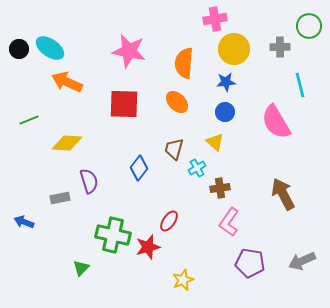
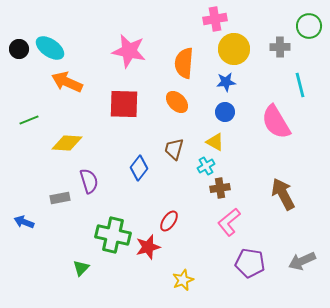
yellow triangle: rotated 12 degrees counterclockwise
cyan cross: moved 9 px right, 2 px up
pink L-shape: rotated 16 degrees clockwise
